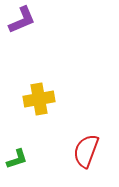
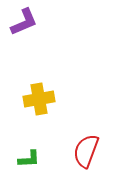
purple L-shape: moved 2 px right, 2 px down
green L-shape: moved 12 px right; rotated 15 degrees clockwise
